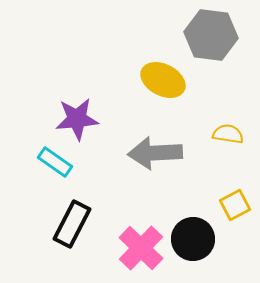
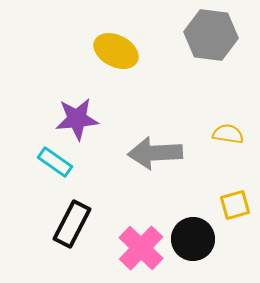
yellow ellipse: moved 47 px left, 29 px up
yellow square: rotated 12 degrees clockwise
